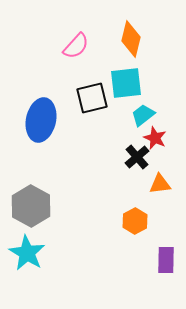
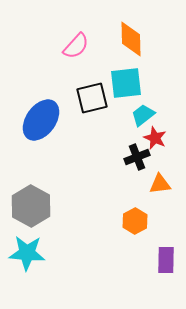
orange diamond: rotated 15 degrees counterclockwise
blue ellipse: rotated 24 degrees clockwise
black cross: rotated 20 degrees clockwise
cyan star: rotated 27 degrees counterclockwise
